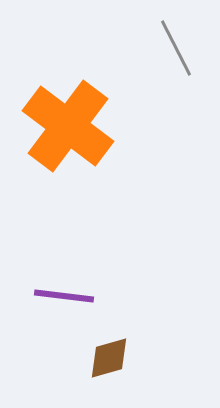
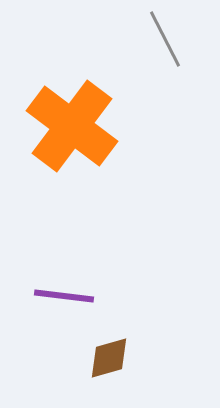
gray line: moved 11 px left, 9 px up
orange cross: moved 4 px right
